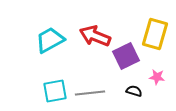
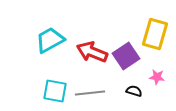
red arrow: moved 3 px left, 16 px down
purple square: rotated 8 degrees counterclockwise
cyan square: rotated 20 degrees clockwise
